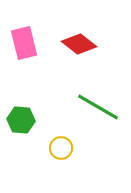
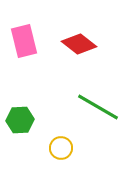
pink rectangle: moved 2 px up
green hexagon: moved 1 px left; rotated 8 degrees counterclockwise
